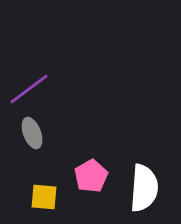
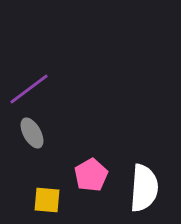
gray ellipse: rotated 8 degrees counterclockwise
pink pentagon: moved 1 px up
yellow square: moved 3 px right, 3 px down
